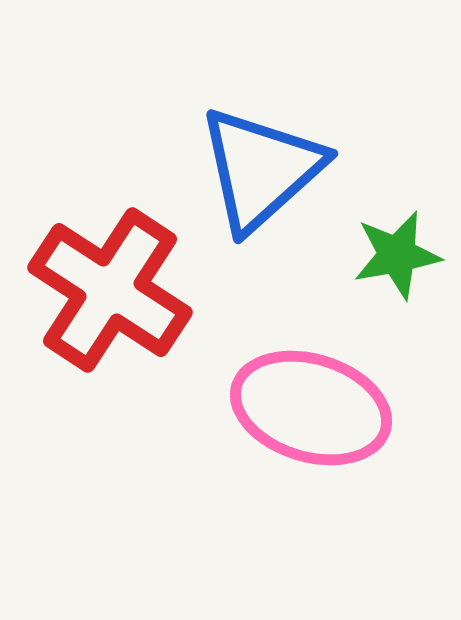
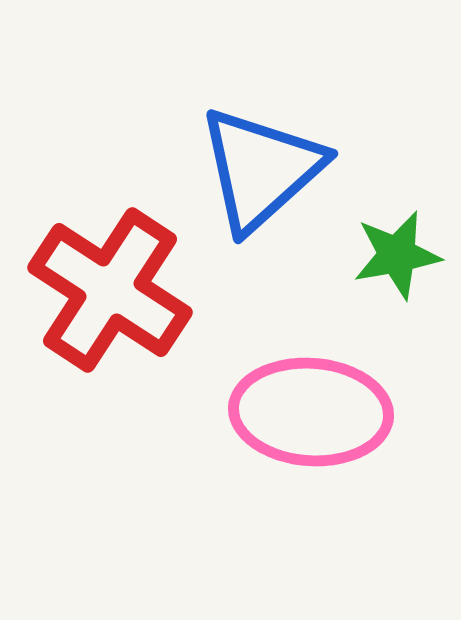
pink ellipse: moved 4 px down; rotated 13 degrees counterclockwise
